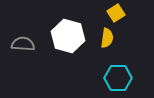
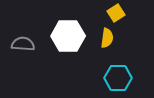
white hexagon: rotated 16 degrees counterclockwise
